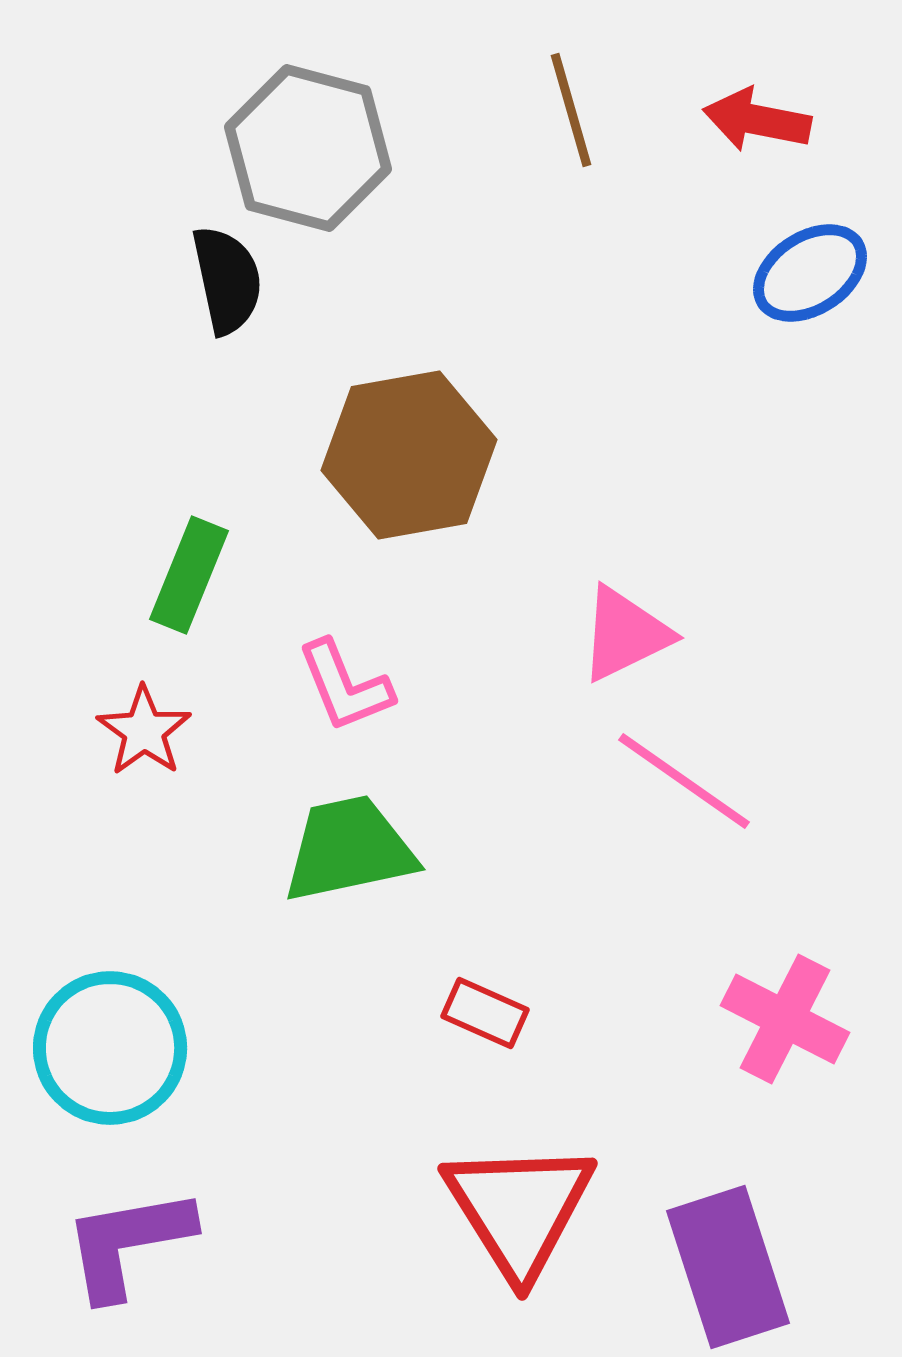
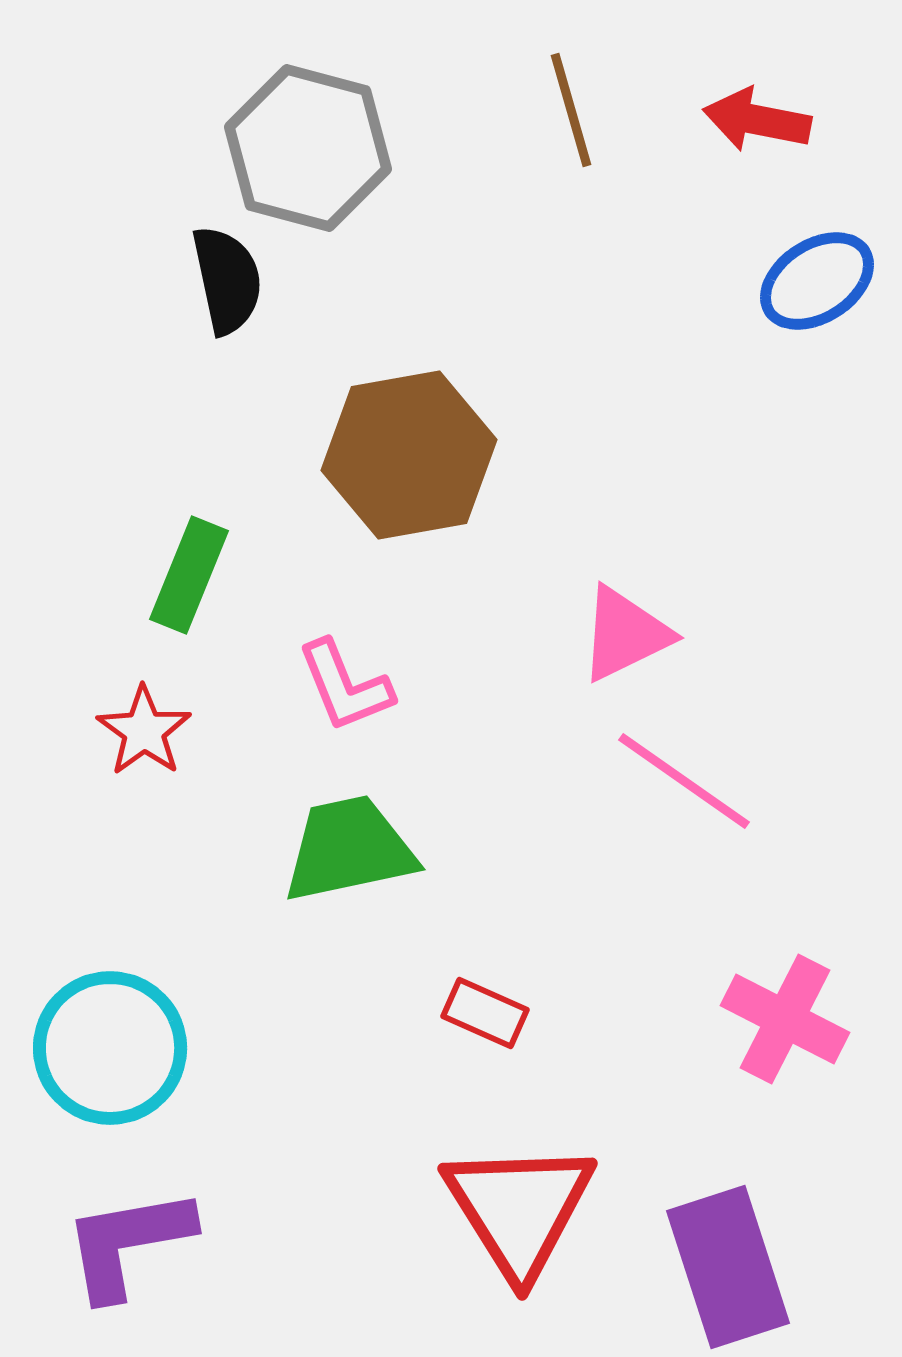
blue ellipse: moved 7 px right, 8 px down
